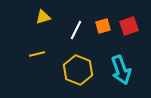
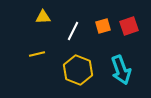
yellow triangle: rotated 14 degrees clockwise
white line: moved 3 px left, 1 px down
